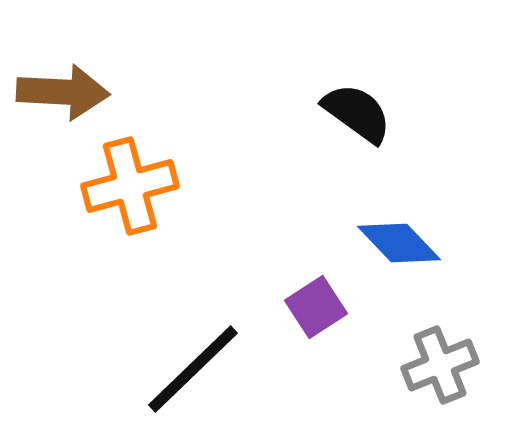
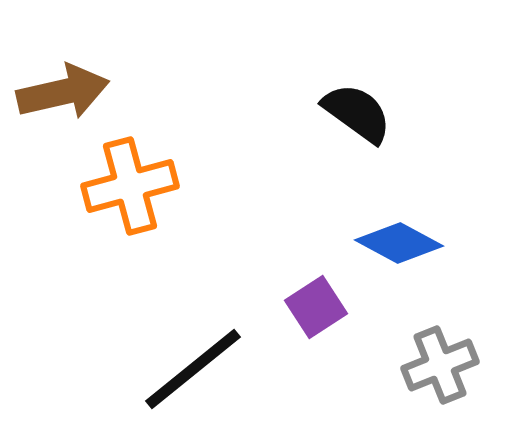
brown arrow: rotated 16 degrees counterclockwise
blue diamond: rotated 18 degrees counterclockwise
black line: rotated 5 degrees clockwise
